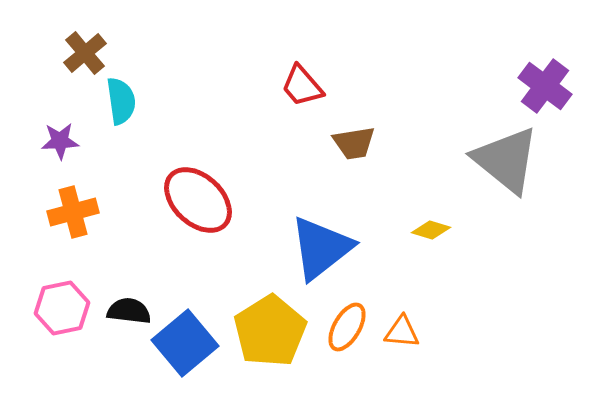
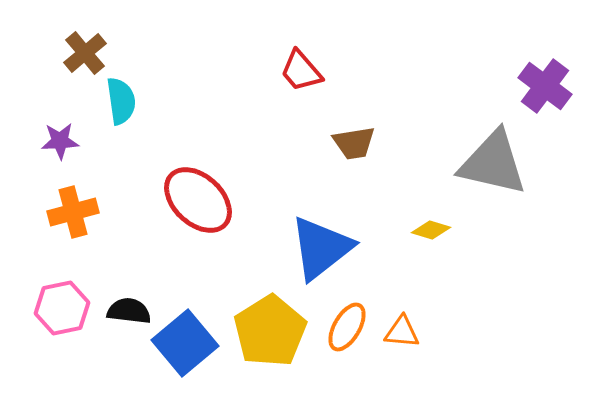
red trapezoid: moved 1 px left, 15 px up
gray triangle: moved 13 px left, 3 px down; rotated 26 degrees counterclockwise
